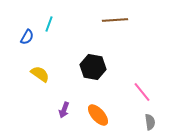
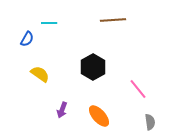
brown line: moved 2 px left
cyan line: moved 1 px up; rotated 70 degrees clockwise
blue semicircle: moved 2 px down
black hexagon: rotated 20 degrees clockwise
pink line: moved 4 px left, 3 px up
purple arrow: moved 2 px left
orange ellipse: moved 1 px right, 1 px down
